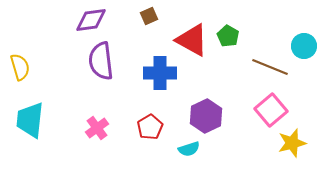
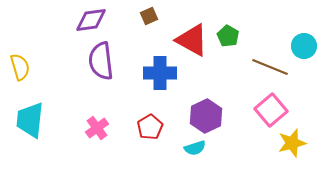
cyan semicircle: moved 6 px right, 1 px up
